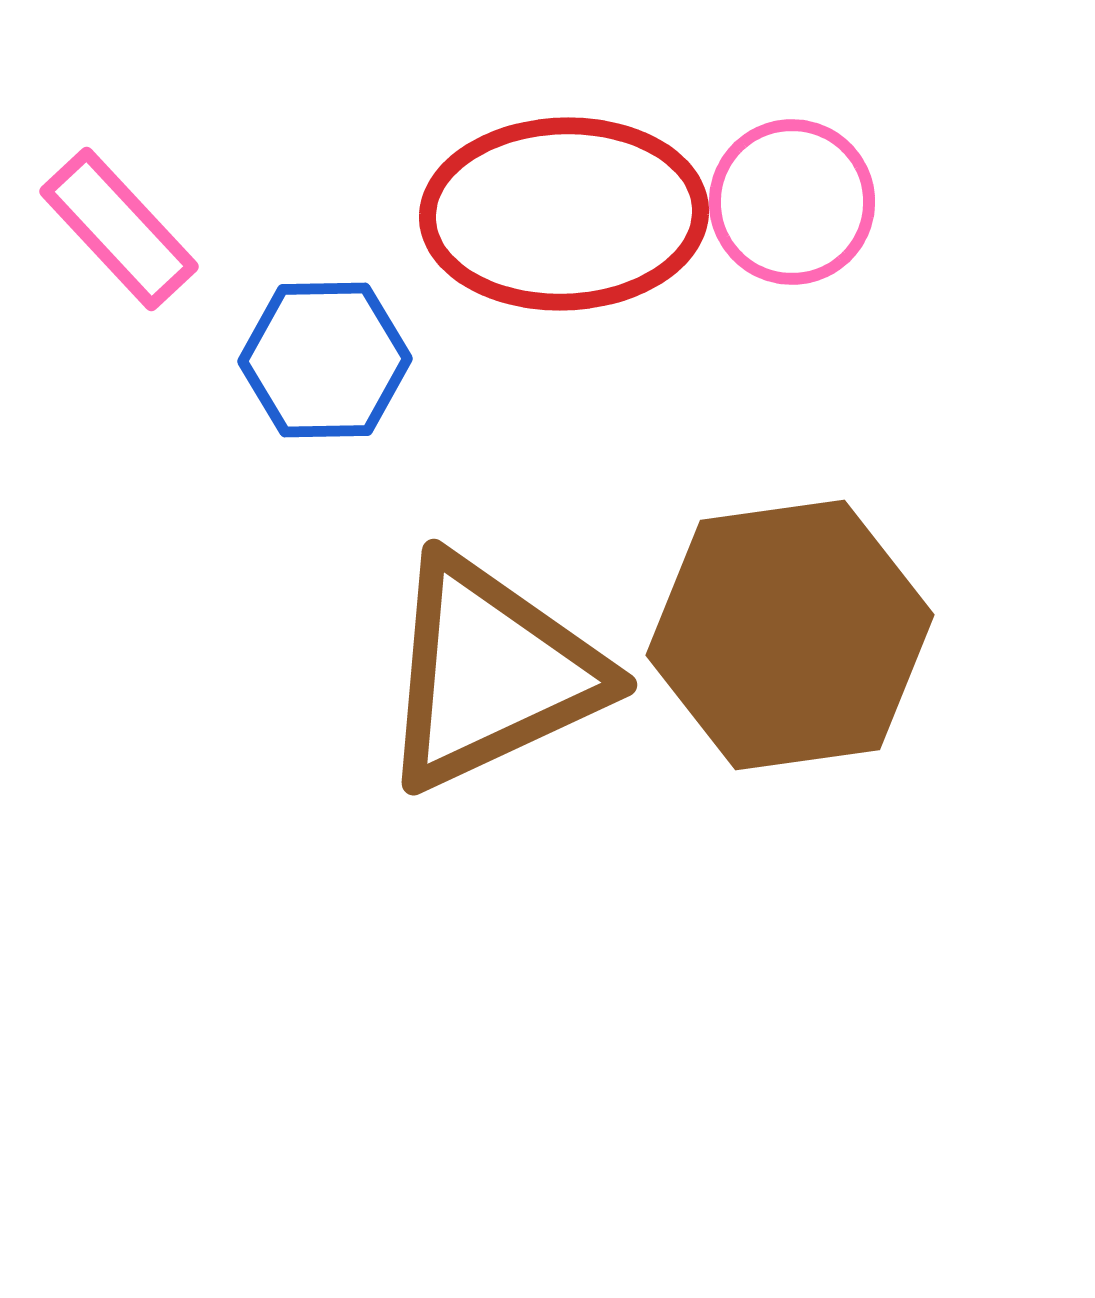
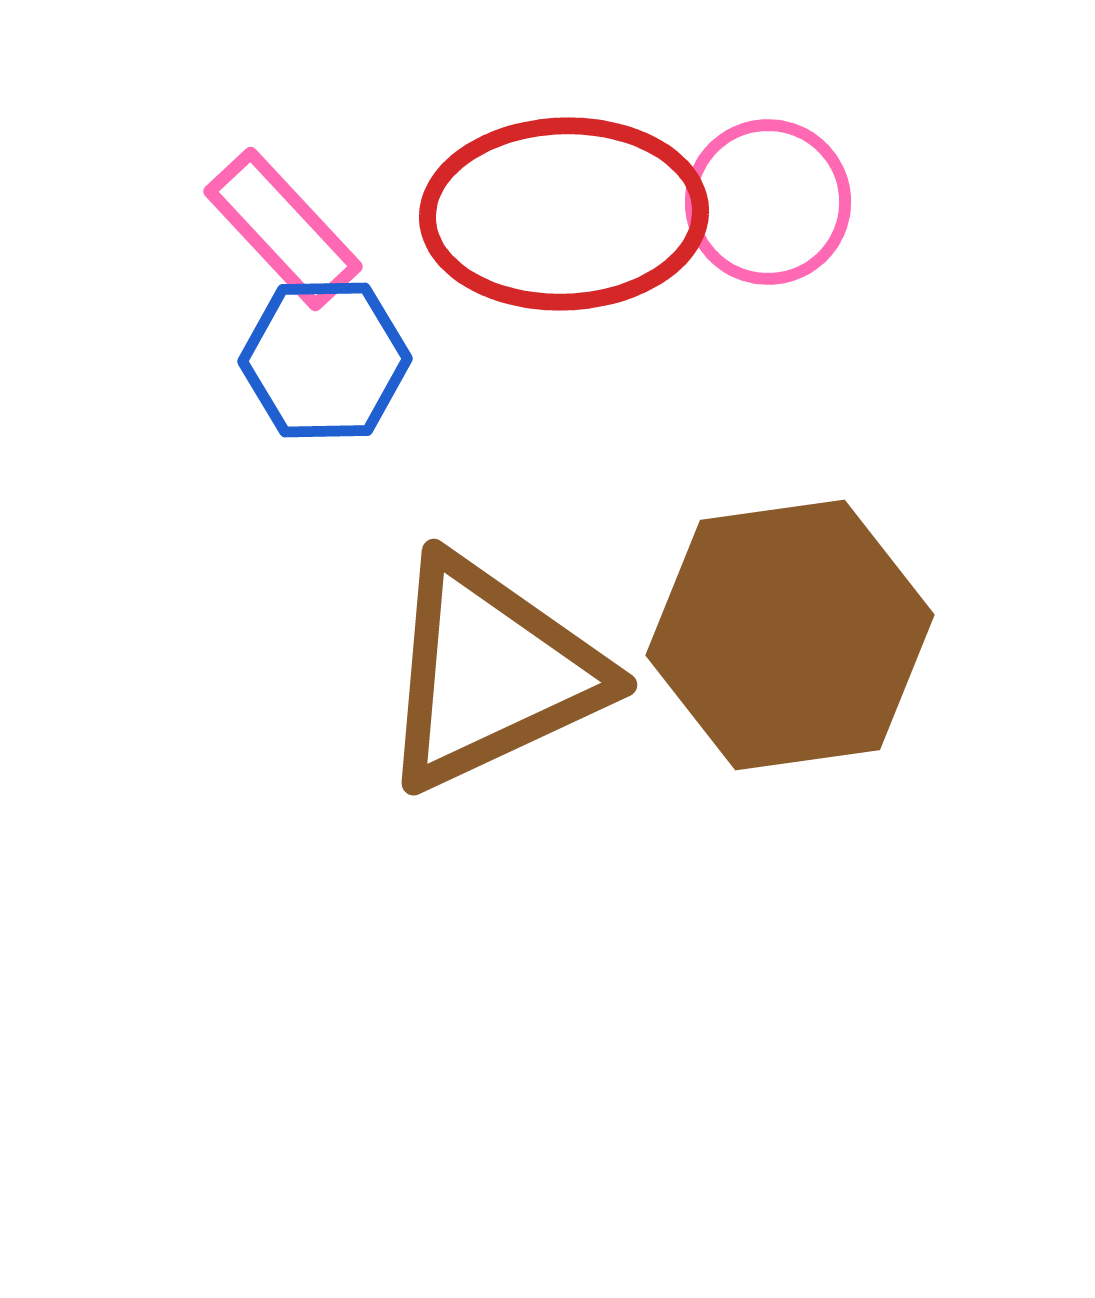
pink circle: moved 24 px left
pink rectangle: moved 164 px right
